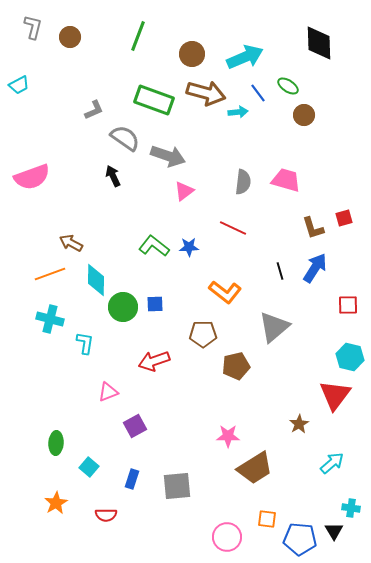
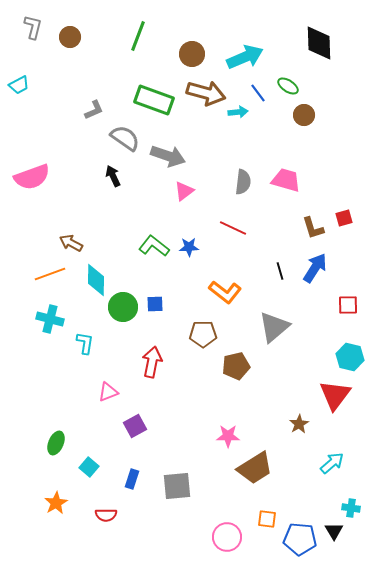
red arrow at (154, 361): moved 2 px left, 1 px down; rotated 120 degrees clockwise
green ellipse at (56, 443): rotated 20 degrees clockwise
